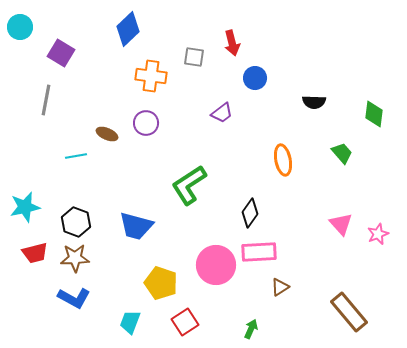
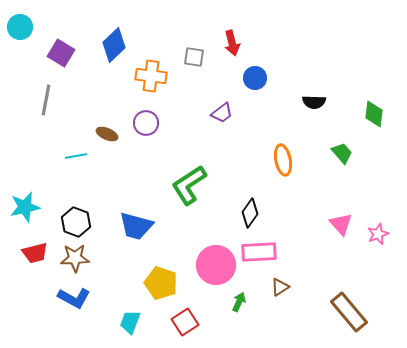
blue diamond: moved 14 px left, 16 px down
green arrow: moved 12 px left, 27 px up
